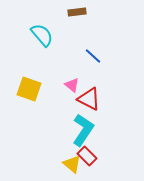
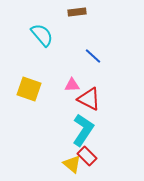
pink triangle: rotated 42 degrees counterclockwise
